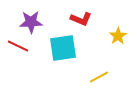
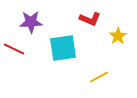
red L-shape: moved 9 px right
red line: moved 4 px left, 3 px down
